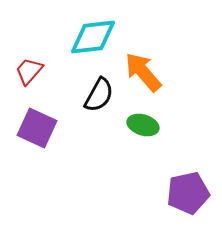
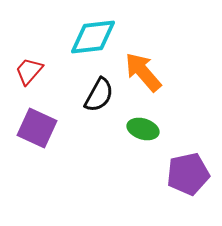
green ellipse: moved 4 px down
purple pentagon: moved 19 px up
